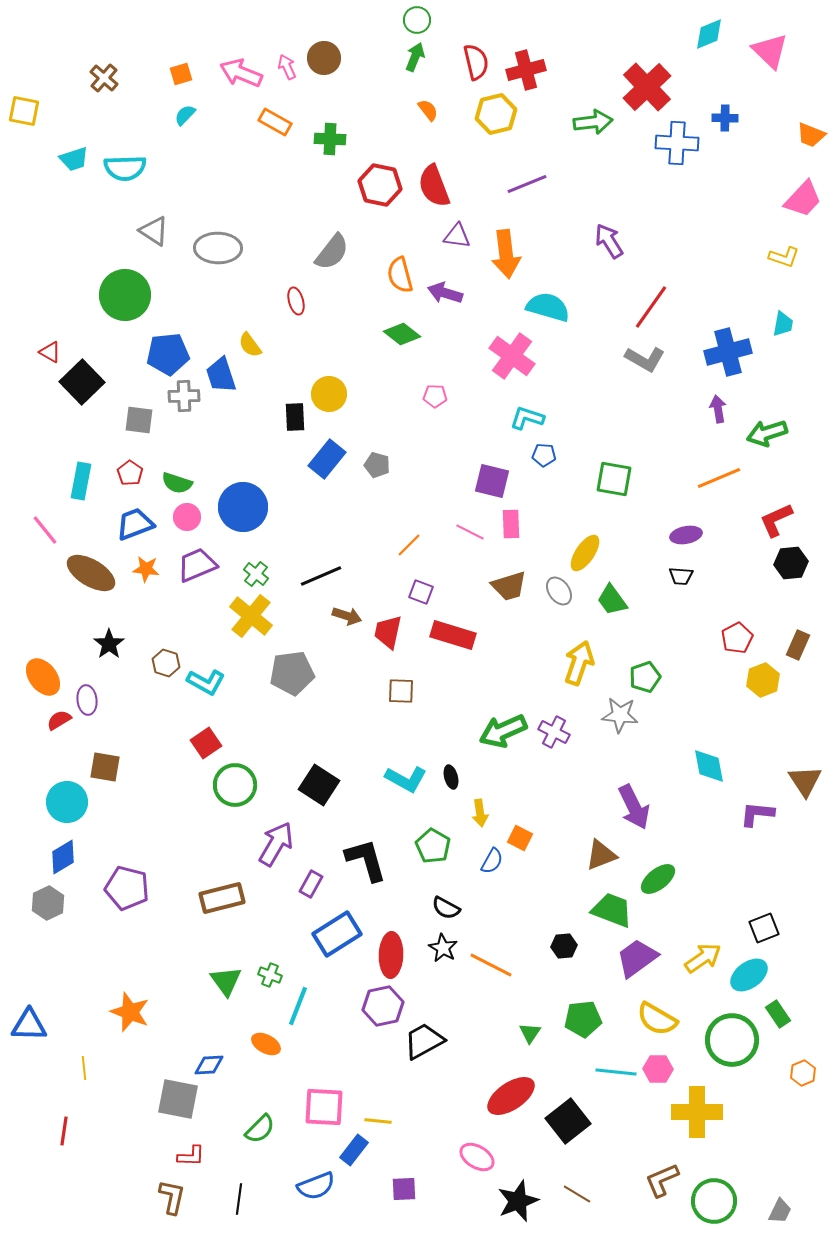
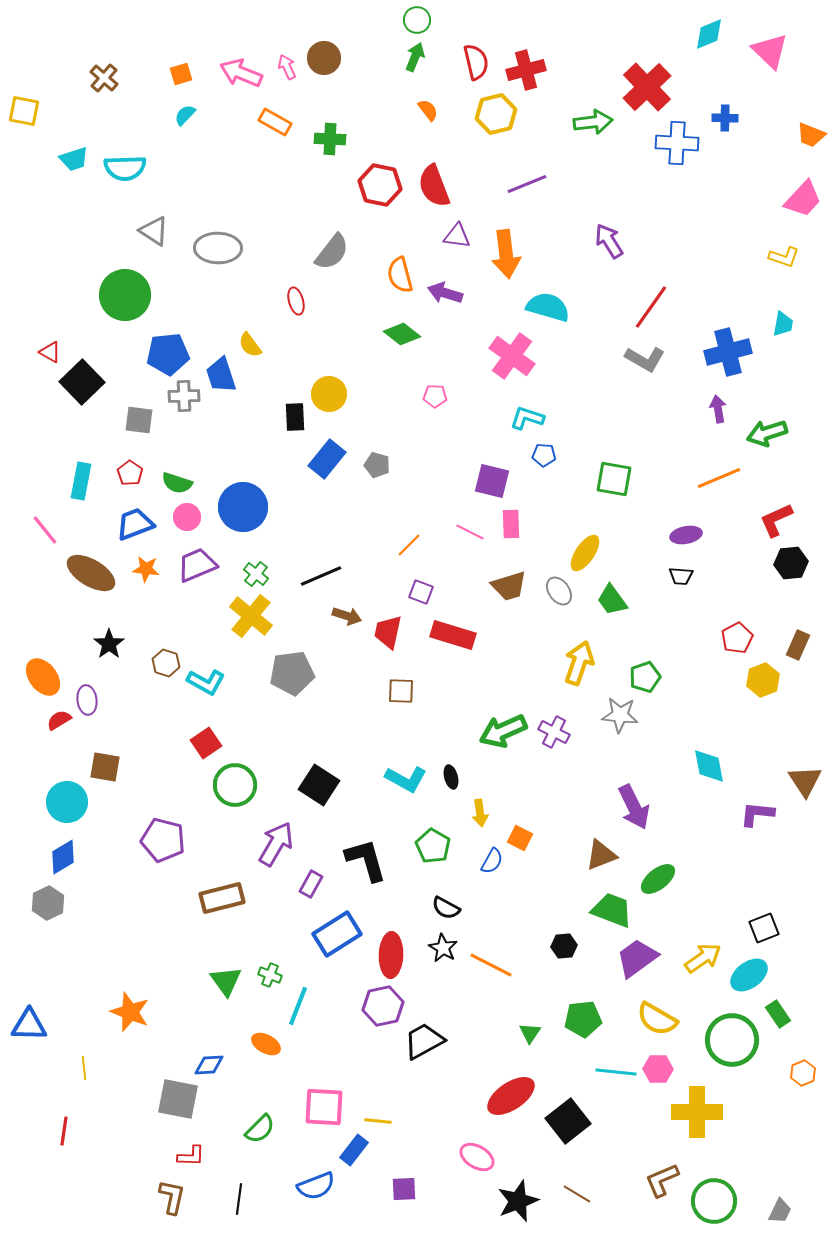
purple pentagon at (127, 888): moved 36 px right, 48 px up
